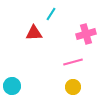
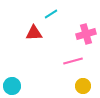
cyan line: rotated 24 degrees clockwise
pink line: moved 1 px up
yellow circle: moved 10 px right, 1 px up
